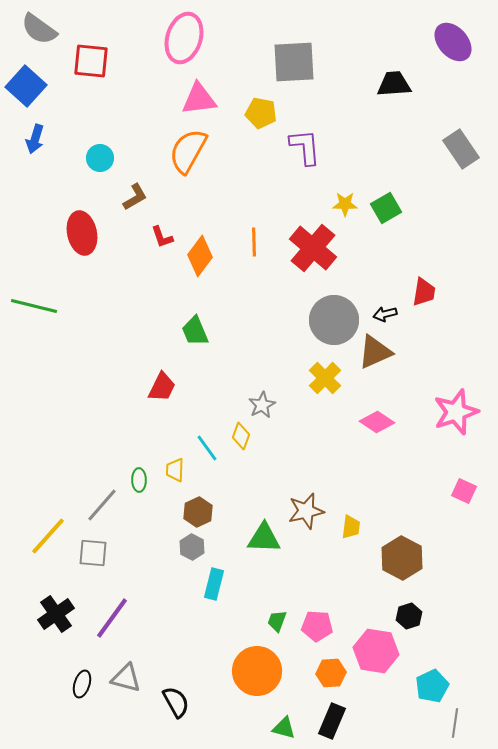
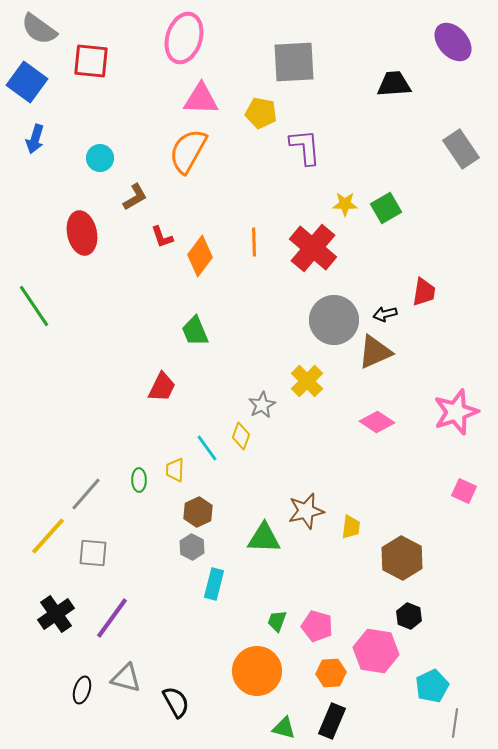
blue square at (26, 86): moved 1 px right, 4 px up; rotated 6 degrees counterclockwise
pink triangle at (199, 99): moved 2 px right; rotated 9 degrees clockwise
green line at (34, 306): rotated 42 degrees clockwise
yellow cross at (325, 378): moved 18 px left, 3 px down
gray line at (102, 505): moved 16 px left, 11 px up
black hexagon at (409, 616): rotated 20 degrees counterclockwise
pink pentagon at (317, 626): rotated 12 degrees clockwise
black ellipse at (82, 684): moved 6 px down
